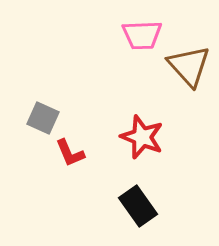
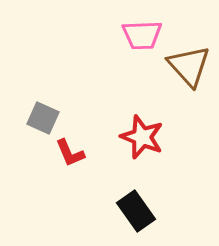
black rectangle: moved 2 px left, 5 px down
